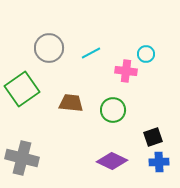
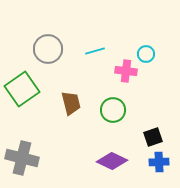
gray circle: moved 1 px left, 1 px down
cyan line: moved 4 px right, 2 px up; rotated 12 degrees clockwise
brown trapezoid: rotated 70 degrees clockwise
